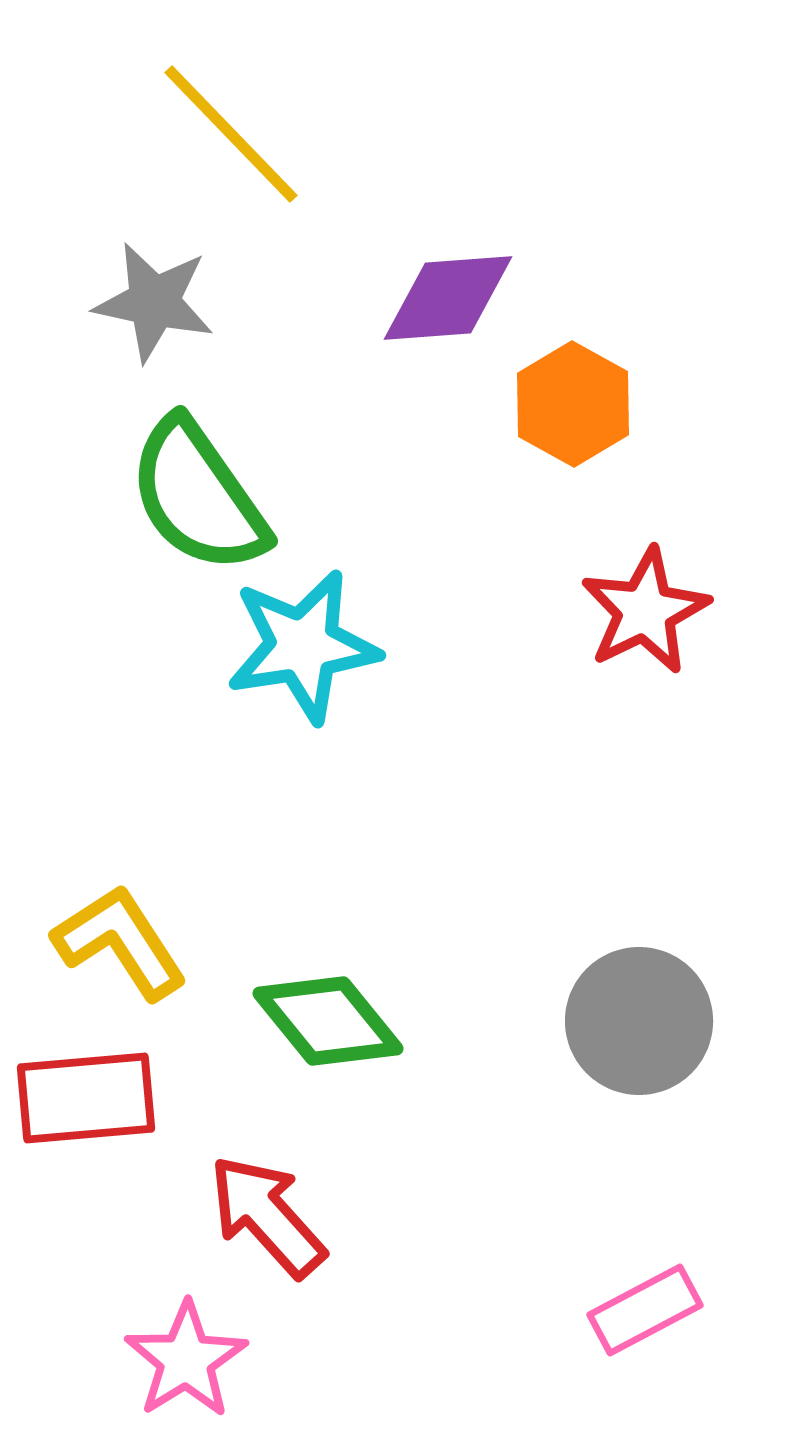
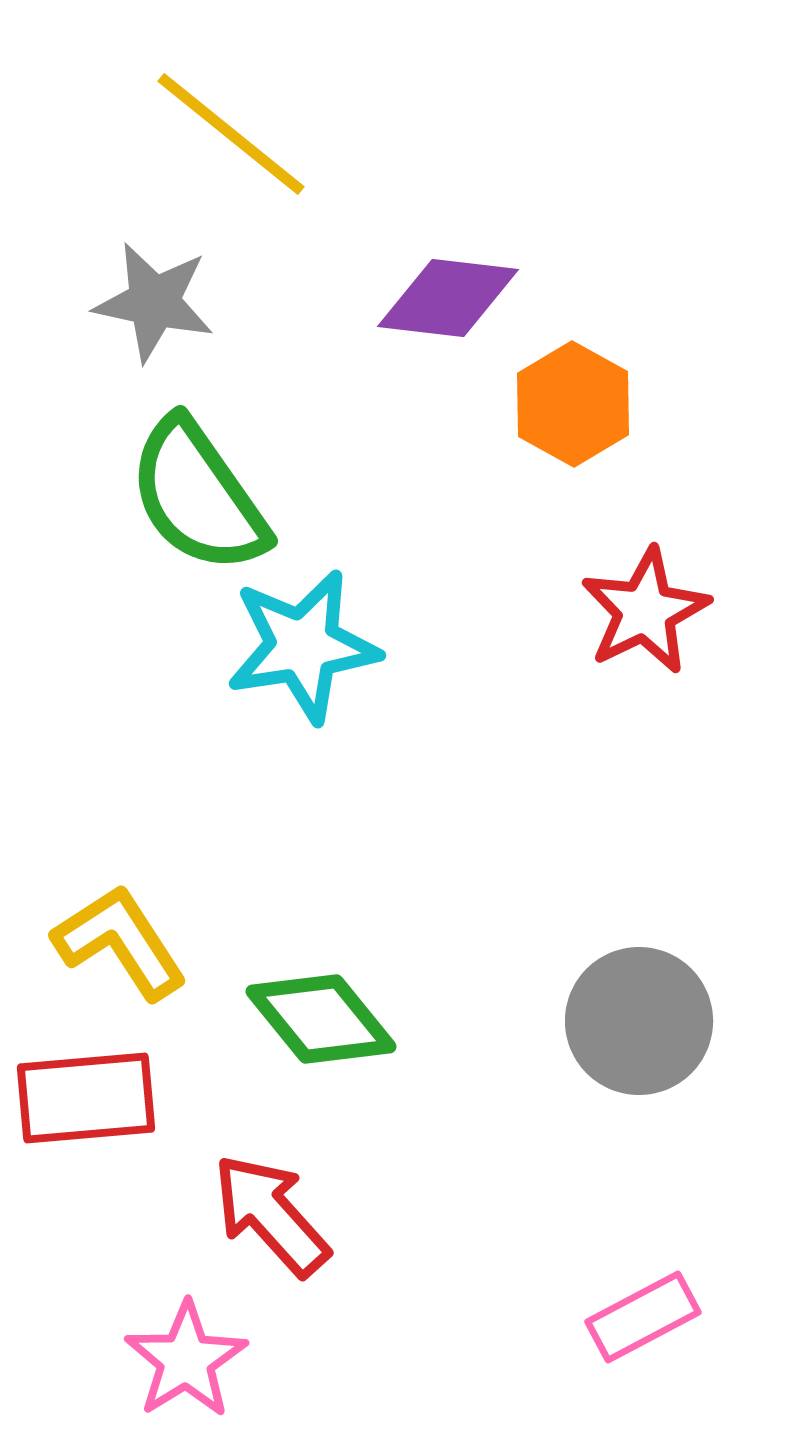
yellow line: rotated 7 degrees counterclockwise
purple diamond: rotated 11 degrees clockwise
green diamond: moved 7 px left, 2 px up
red arrow: moved 4 px right, 1 px up
pink rectangle: moved 2 px left, 7 px down
